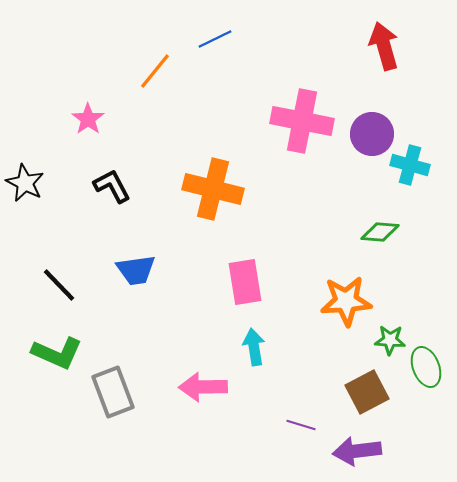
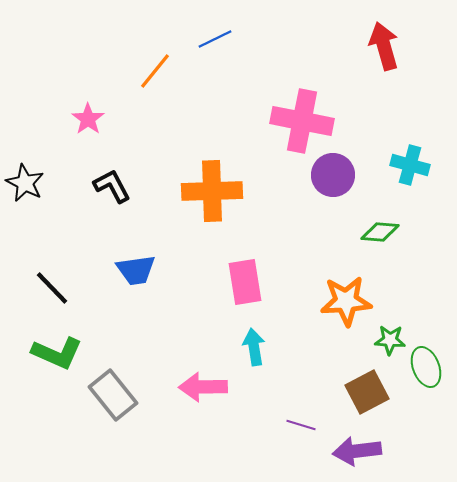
purple circle: moved 39 px left, 41 px down
orange cross: moved 1 px left, 2 px down; rotated 16 degrees counterclockwise
black line: moved 7 px left, 3 px down
gray rectangle: moved 3 px down; rotated 18 degrees counterclockwise
